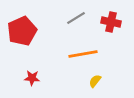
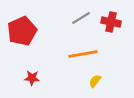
gray line: moved 5 px right
